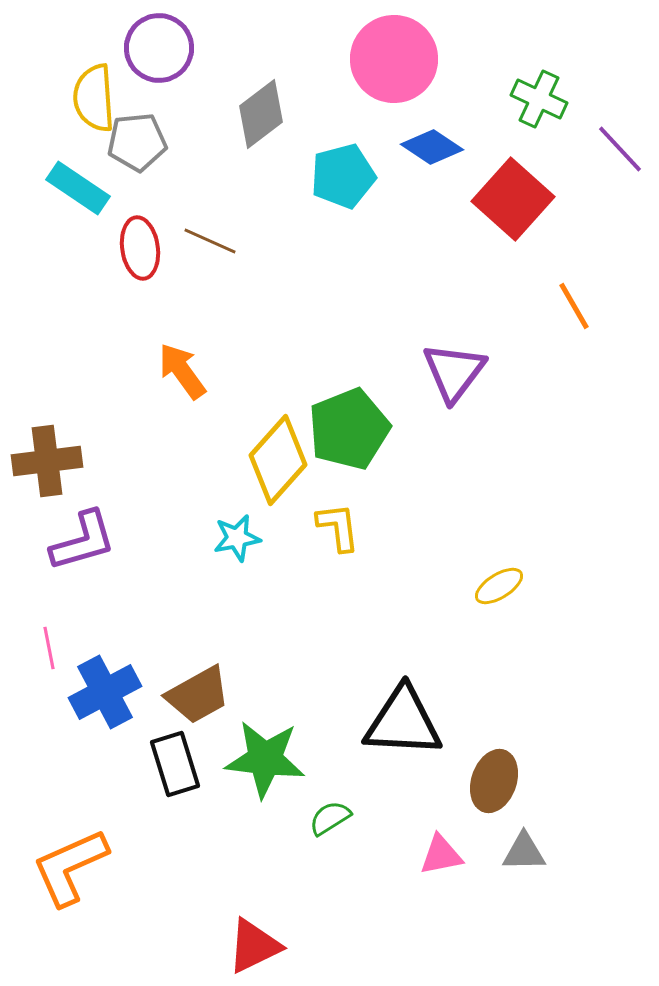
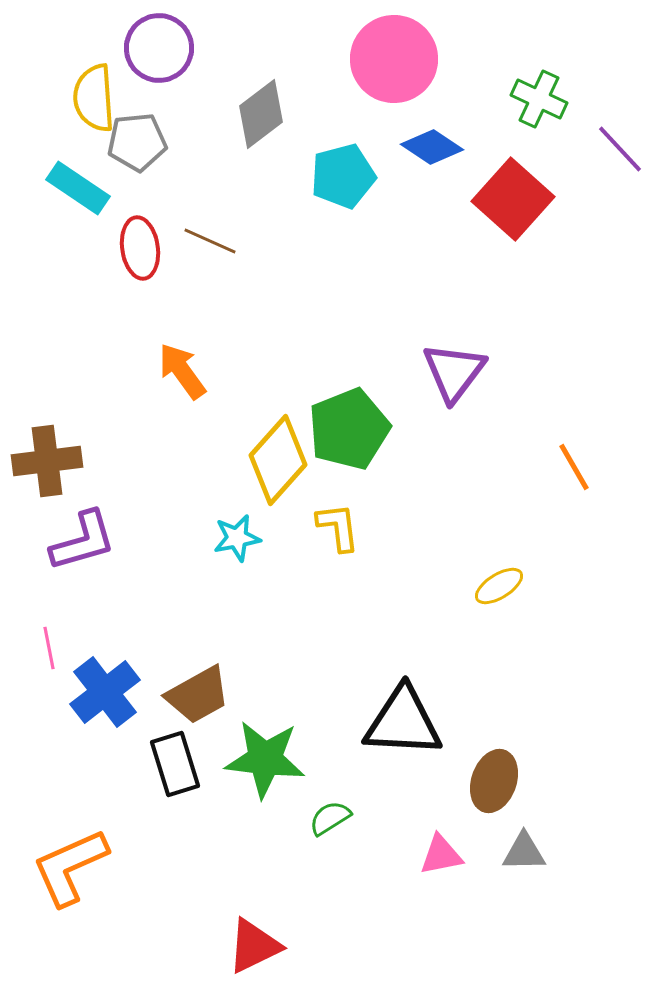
orange line: moved 161 px down
blue cross: rotated 10 degrees counterclockwise
